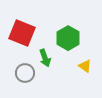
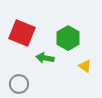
green arrow: rotated 120 degrees clockwise
gray circle: moved 6 px left, 11 px down
